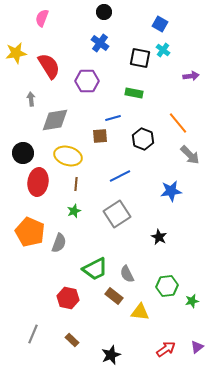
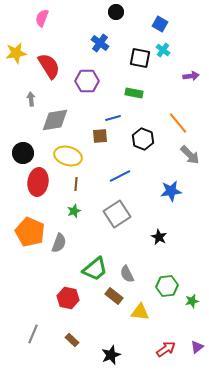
black circle at (104, 12): moved 12 px right
green trapezoid at (95, 269): rotated 12 degrees counterclockwise
